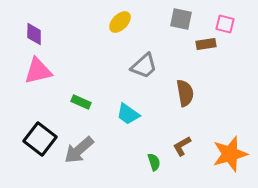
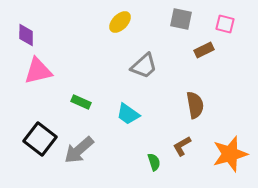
purple diamond: moved 8 px left, 1 px down
brown rectangle: moved 2 px left, 6 px down; rotated 18 degrees counterclockwise
brown semicircle: moved 10 px right, 12 px down
